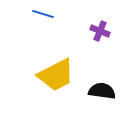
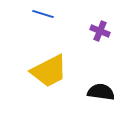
yellow trapezoid: moved 7 px left, 4 px up
black semicircle: moved 1 px left, 1 px down
